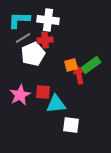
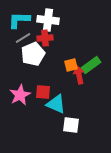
red cross: moved 2 px up
cyan triangle: rotated 30 degrees clockwise
